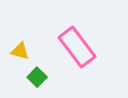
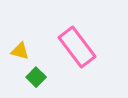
green square: moved 1 px left
